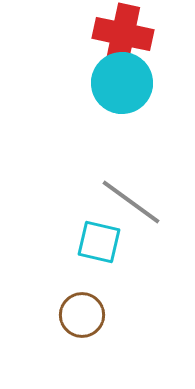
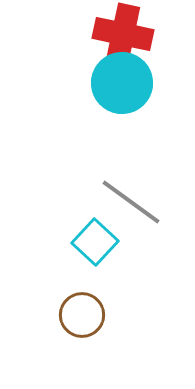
cyan square: moved 4 px left; rotated 30 degrees clockwise
